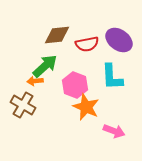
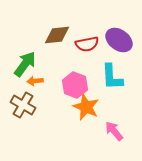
green arrow: moved 20 px left, 2 px up; rotated 12 degrees counterclockwise
pink arrow: rotated 150 degrees counterclockwise
